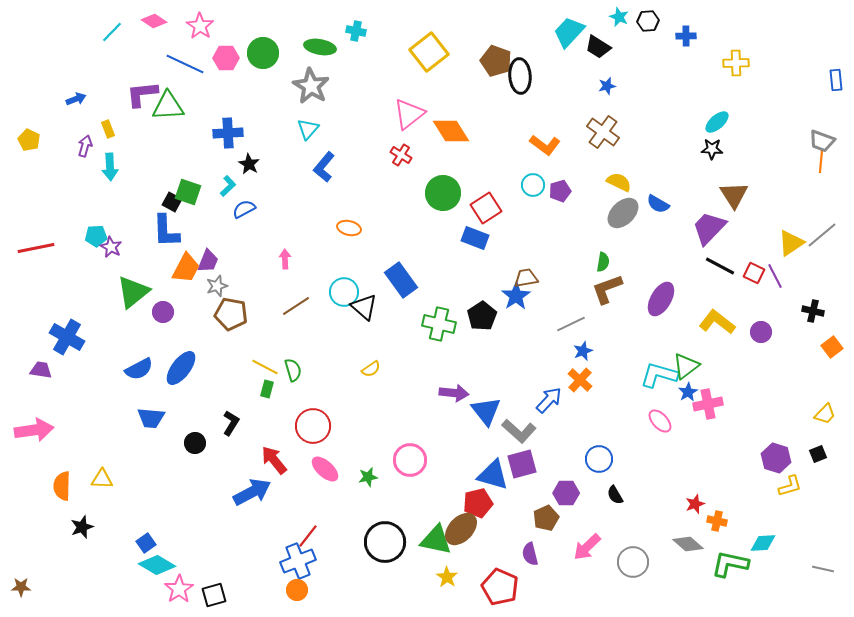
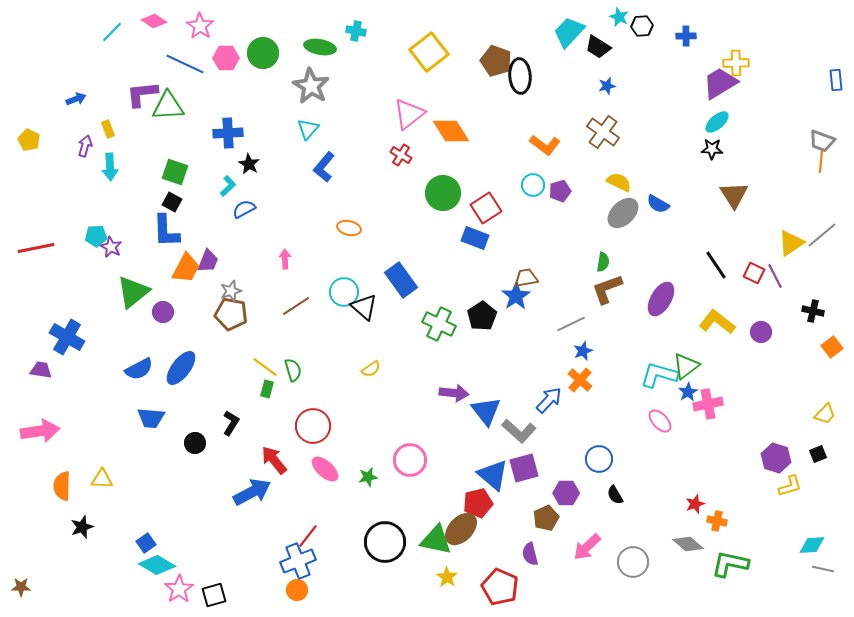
black hexagon at (648, 21): moved 6 px left, 5 px down
green square at (188, 192): moved 13 px left, 20 px up
purple trapezoid at (709, 228): moved 11 px right, 145 px up; rotated 15 degrees clockwise
black line at (720, 266): moved 4 px left, 1 px up; rotated 28 degrees clockwise
gray star at (217, 286): moved 14 px right, 5 px down
green cross at (439, 324): rotated 12 degrees clockwise
yellow line at (265, 367): rotated 8 degrees clockwise
pink arrow at (34, 430): moved 6 px right, 1 px down
purple square at (522, 464): moved 2 px right, 4 px down
blue triangle at (493, 475): rotated 24 degrees clockwise
cyan diamond at (763, 543): moved 49 px right, 2 px down
